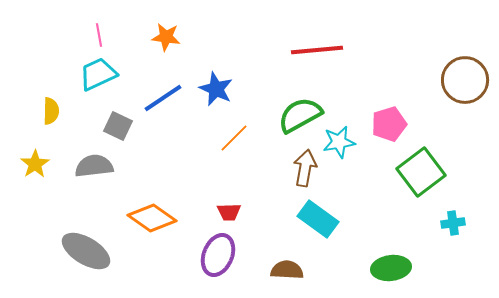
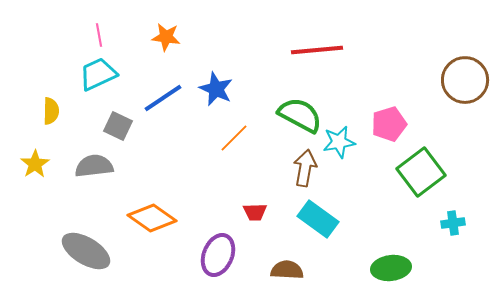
green semicircle: rotated 57 degrees clockwise
red trapezoid: moved 26 px right
